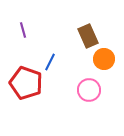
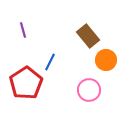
brown rectangle: rotated 15 degrees counterclockwise
orange circle: moved 2 px right, 1 px down
red pentagon: rotated 20 degrees clockwise
